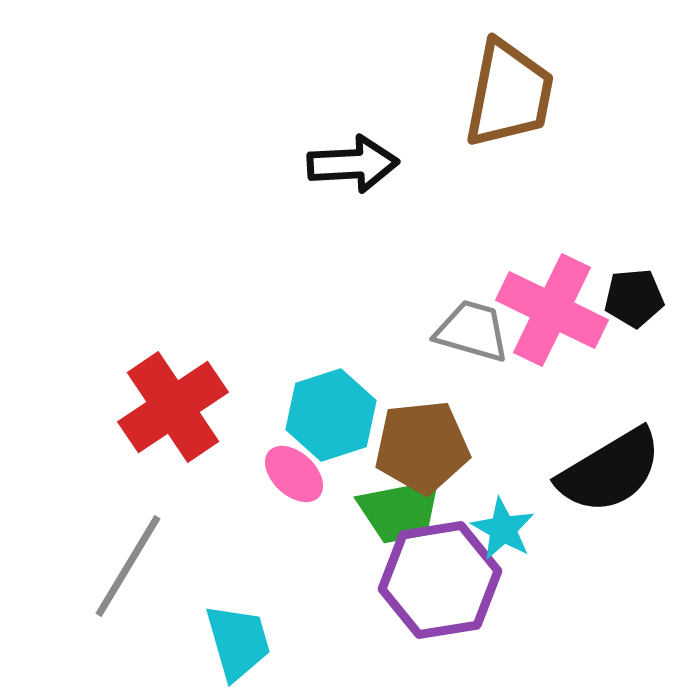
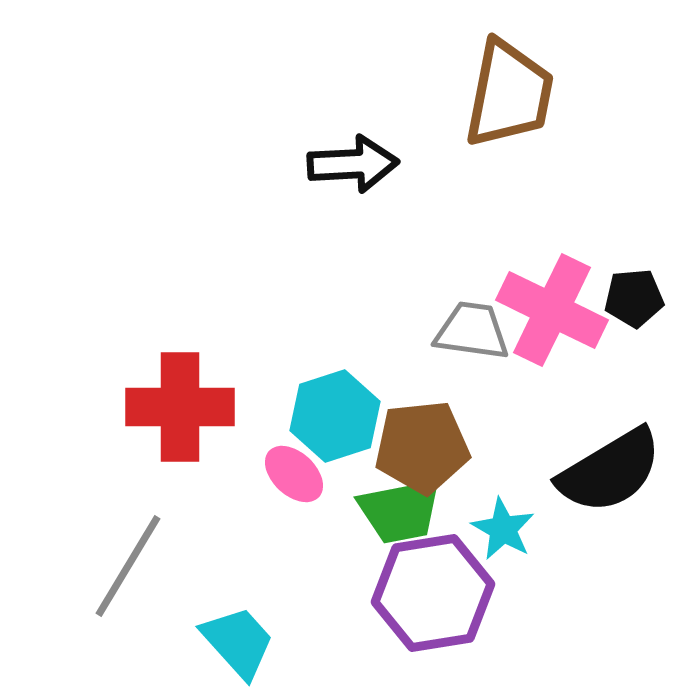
gray trapezoid: rotated 8 degrees counterclockwise
red cross: moved 7 px right; rotated 34 degrees clockwise
cyan hexagon: moved 4 px right, 1 px down
purple hexagon: moved 7 px left, 13 px down
cyan trapezoid: rotated 26 degrees counterclockwise
